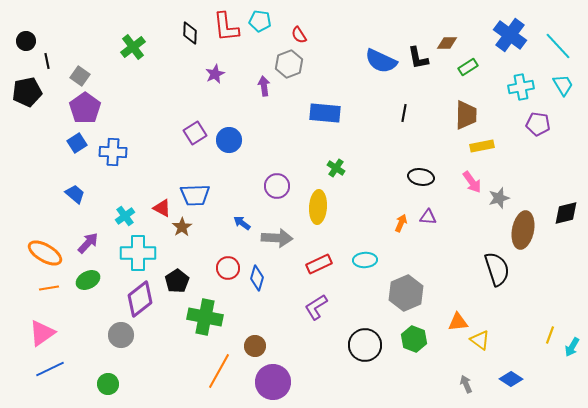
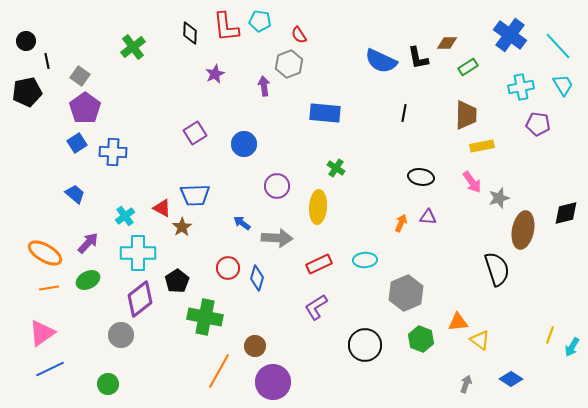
blue circle at (229, 140): moved 15 px right, 4 px down
green hexagon at (414, 339): moved 7 px right
gray arrow at (466, 384): rotated 42 degrees clockwise
